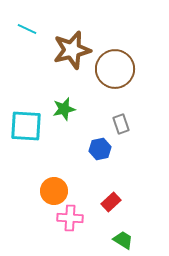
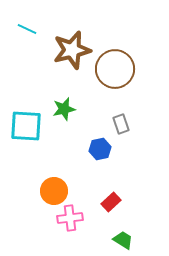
pink cross: rotated 10 degrees counterclockwise
